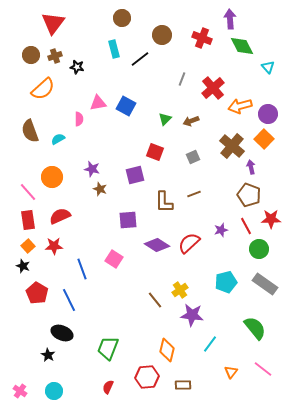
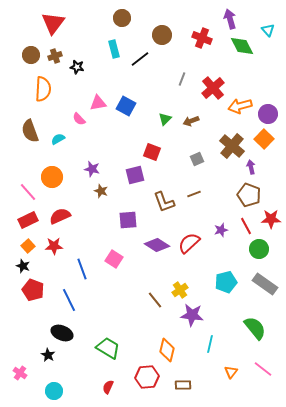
purple arrow at (230, 19): rotated 12 degrees counterclockwise
cyan triangle at (268, 67): moved 37 px up
orange semicircle at (43, 89): rotated 45 degrees counterclockwise
pink semicircle at (79, 119): rotated 136 degrees clockwise
red square at (155, 152): moved 3 px left
gray square at (193, 157): moved 4 px right, 2 px down
brown star at (100, 189): moved 1 px right, 2 px down
brown L-shape at (164, 202): rotated 20 degrees counterclockwise
red rectangle at (28, 220): rotated 72 degrees clockwise
red pentagon at (37, 293): moved 4 px left, 3 px up; rotated 10 degrees counterclockwise
cyan line at (210, 344): rotated 24 degrees counterclockwise
green trapezoid at (108, 348): rotated 100 degrees clockwise
pink cross at (20, 391): moved 18 px up
